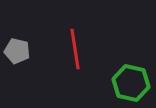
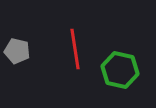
green hexagon: moved 11 px left, 13 px up
